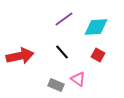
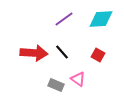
cyan diamond: moved 5 px right, 8 px up
red arrow: moved 14 px right, 3 px up; rotated 16 degrees clockwise
